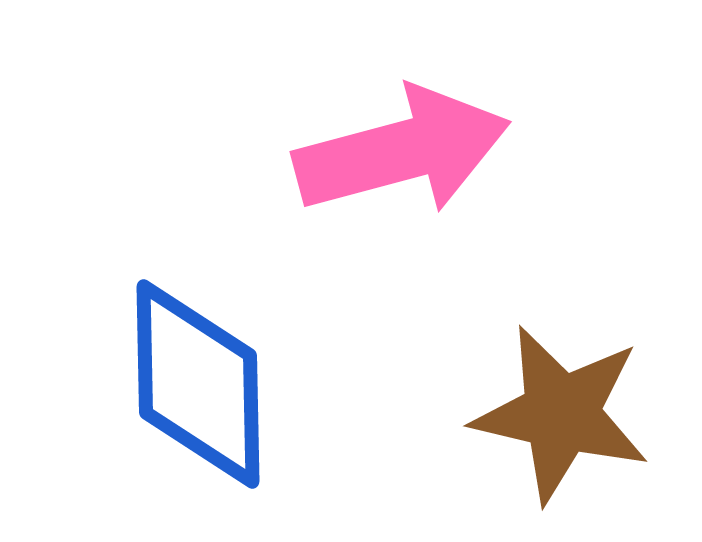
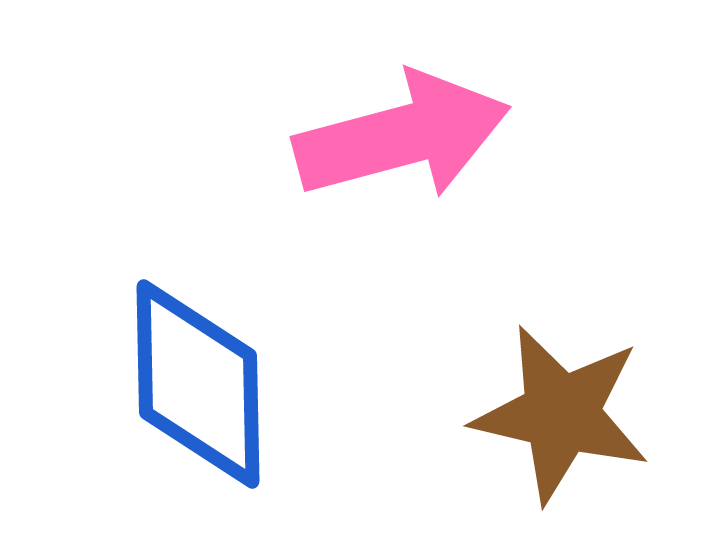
pink arrow: moved 15 px up
